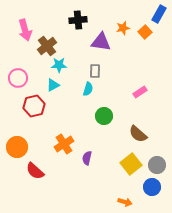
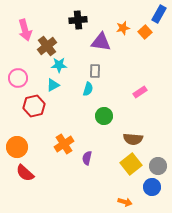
brown semicircle: moved 5 px left, 5 px down; rotated 36 degrees counterclockwise
gray circle: moved 1 px right, 1 px down
red semicircle: moved 10 px left, 2 px down
